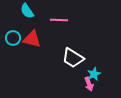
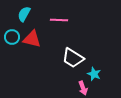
cyan semicircle: moved 3 px left, 3 px down; rotated 63 degrees clockwise
cyan circle: moved 1 px left, 1 px up
cyan star: rotated 24 degrees counterclockwise
pink arrow: moved 6 px left, 4 px down
